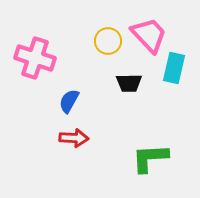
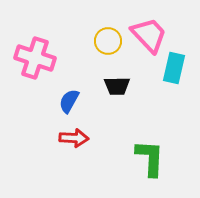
black trapezoid: moved 12 px left, 3 px down
green L-shape: rotated 96 degrees clockwise
